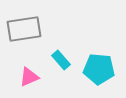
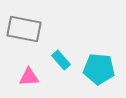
gray rectangle: rotated 20 degrees clockwise
pink triangle: rotated 20 degrees clockwise
